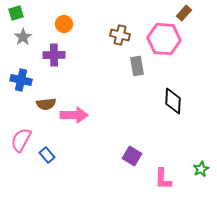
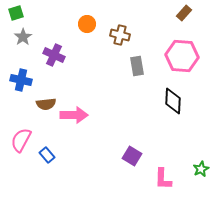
orange circle: moved 23 px right
pink hexagon: moved 18 px right, 17 px down
purple cross: rotated 25 degrees clockwise
